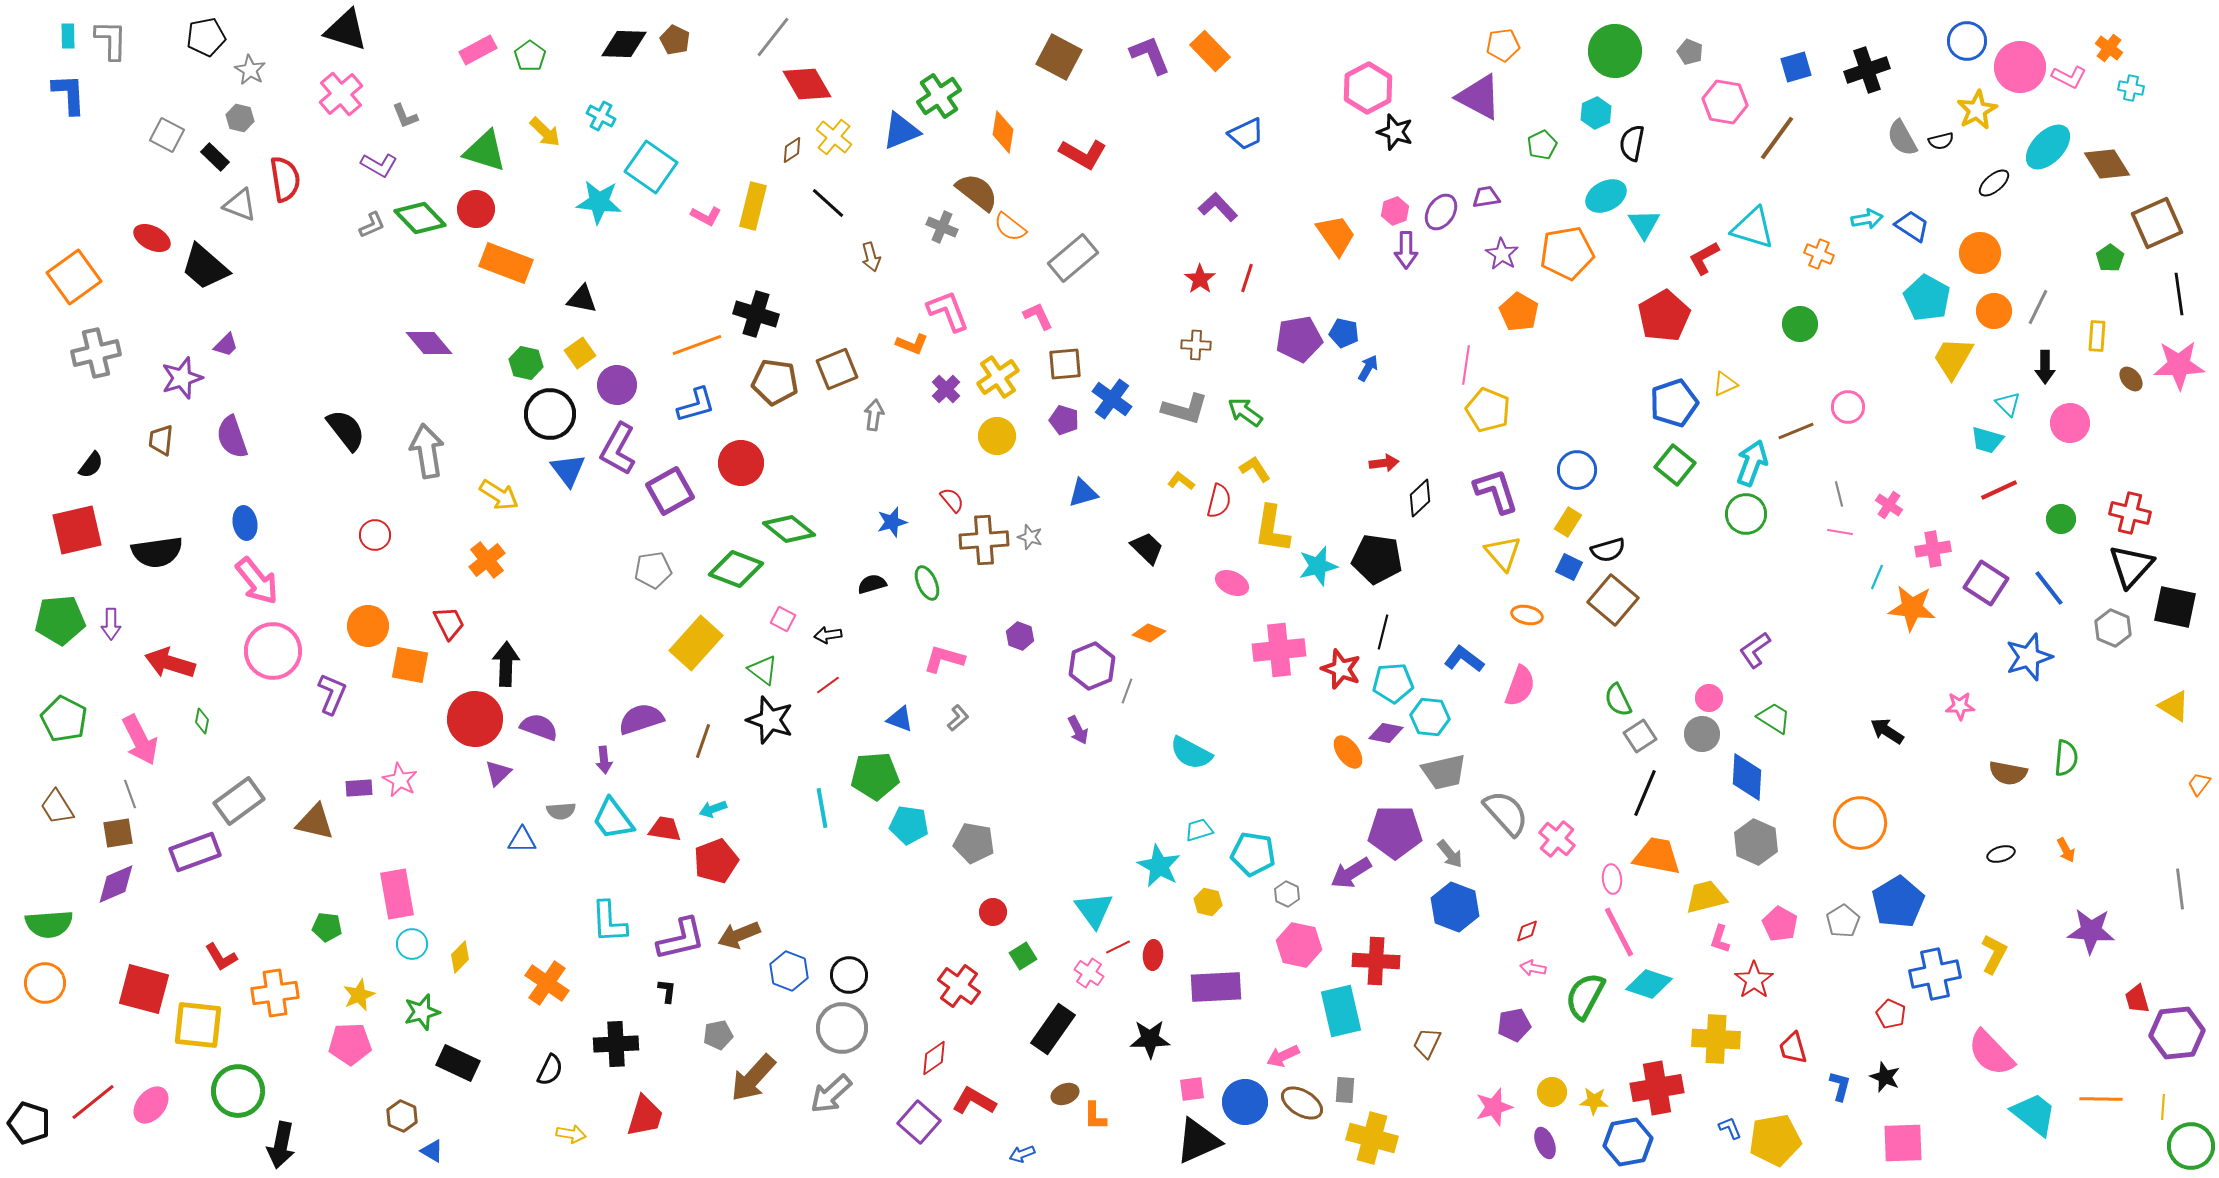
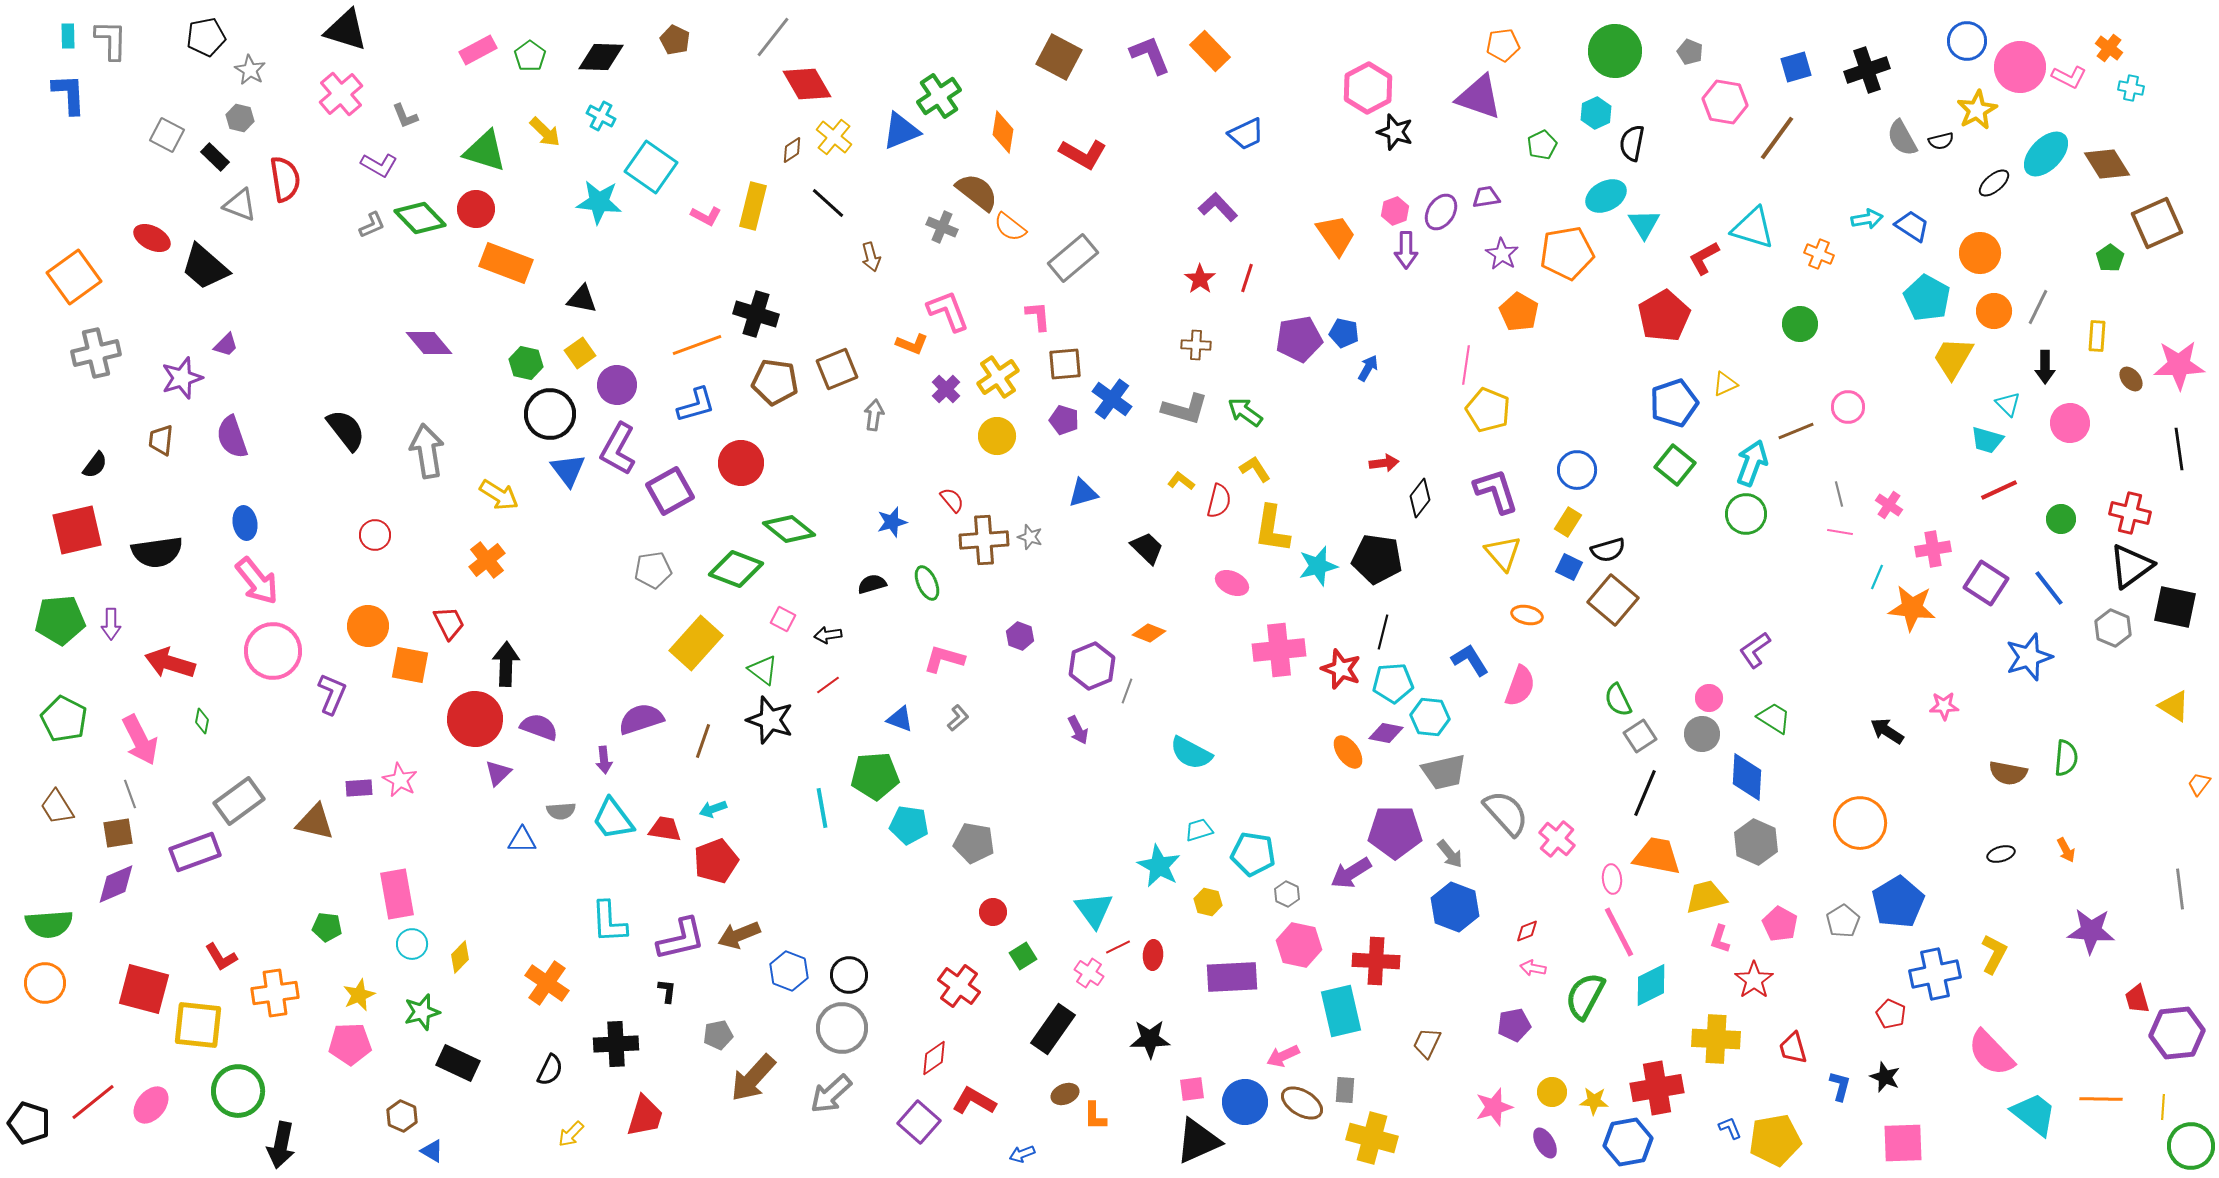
black diamond at (624, 44): moved 23 px left, 13 px down
purple triangle at (1479, 97): rotated 9 degrees counterclockwise
cyan ellipse at (2048, 147): moved 2 px left, 7 px down
black line at (2179, 294): moved 155 px down
pink L-shape at (1038, 316): rotated 20 degrees clockwise
black semicircle at (91, 465): moved 4 px right
black diamond at (1420, 498): rotated 9 degrees counterclockwise
black triangle at (2131, 566): rotated 12 degrees clockwise
blue L-shape at (1464, 659): moved 6 px right, 1 px down; rotated 21 degrees clockwise
pink star at (1960, 706): moved 16 px left
cyan diamond at (1649, 984): moved 2 px right, 1 px down; rotated 45 degrees counterclockwise
purple rectangle at (1216, 987): moved 16 px right, 10 px up
yellow arrow at (571, 1134): rotated 124 degrees clockwise
purple ellipse at (1545, 1143): rotated 8 degrees counterclockwise
